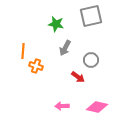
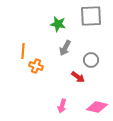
gray square: rotated 10 degrees clockwise
green star: moved 2 px right
pink arrow: rotated 72 degrees counterclockwise
